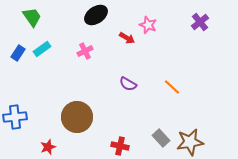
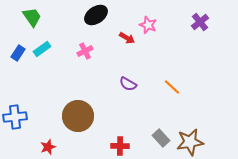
brown circle: moved 1 px right, 1 px up
red cross: rotated 12 degrees counterclockwise
